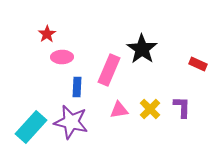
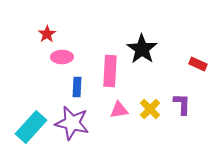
pink rectangle: moved 1 px right, 1 px down; rotated 20 degrees counterclockwise
purple L-shape: moved 3 px up
purple star: moved 1 px right, 1 px down
